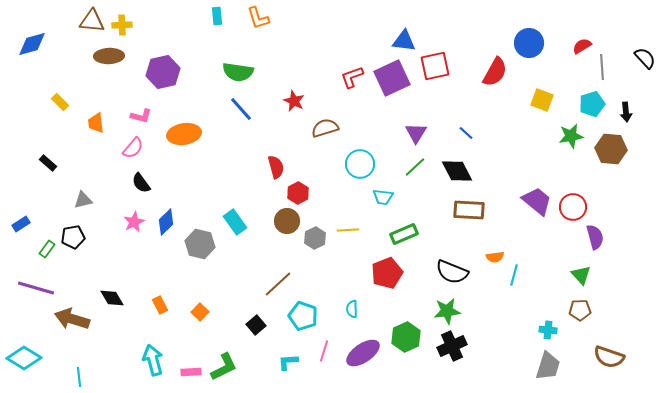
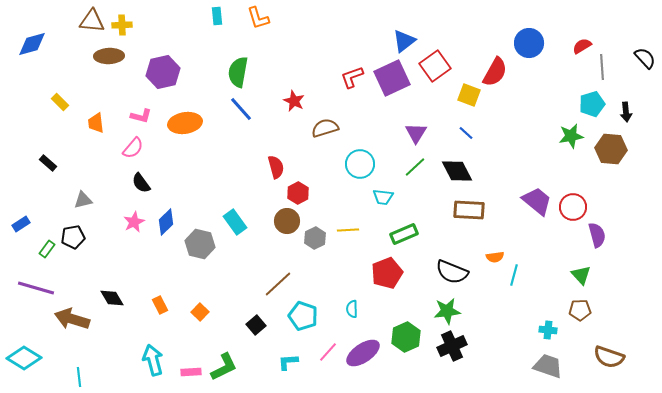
blue triangle at (404, 41): rotated 45 degrees counterclockwise
red square at (435, 66): rotated 24 degrees counterclockwise
green semicircle at (238, 72): rotated 92 degrees clockwise
yellow square at (542, 100): moved 73 px left, 5 px up
orange ellipse at (184, 134): moved 1 px right, 11 px up
purple semicircle at (595, 237): moved 2 px right, 2 px up
pink line at (324, 351): moved 4 px right, 1 px down; rotated 25 degrees clockwise
gray trapezoid at (548, 366): rotated 88 degrees counterclockwise
